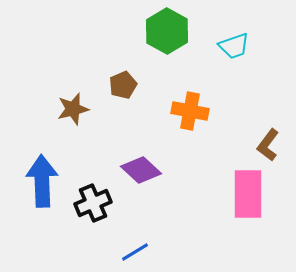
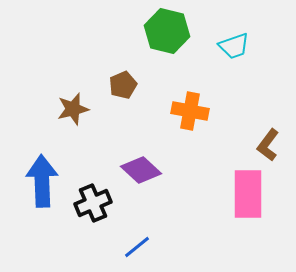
green hexagon: rotated 15 degrees counterclockwise
blue line: moved 2 px right, 5 px up; rotated 8 degrees counterclockwise
